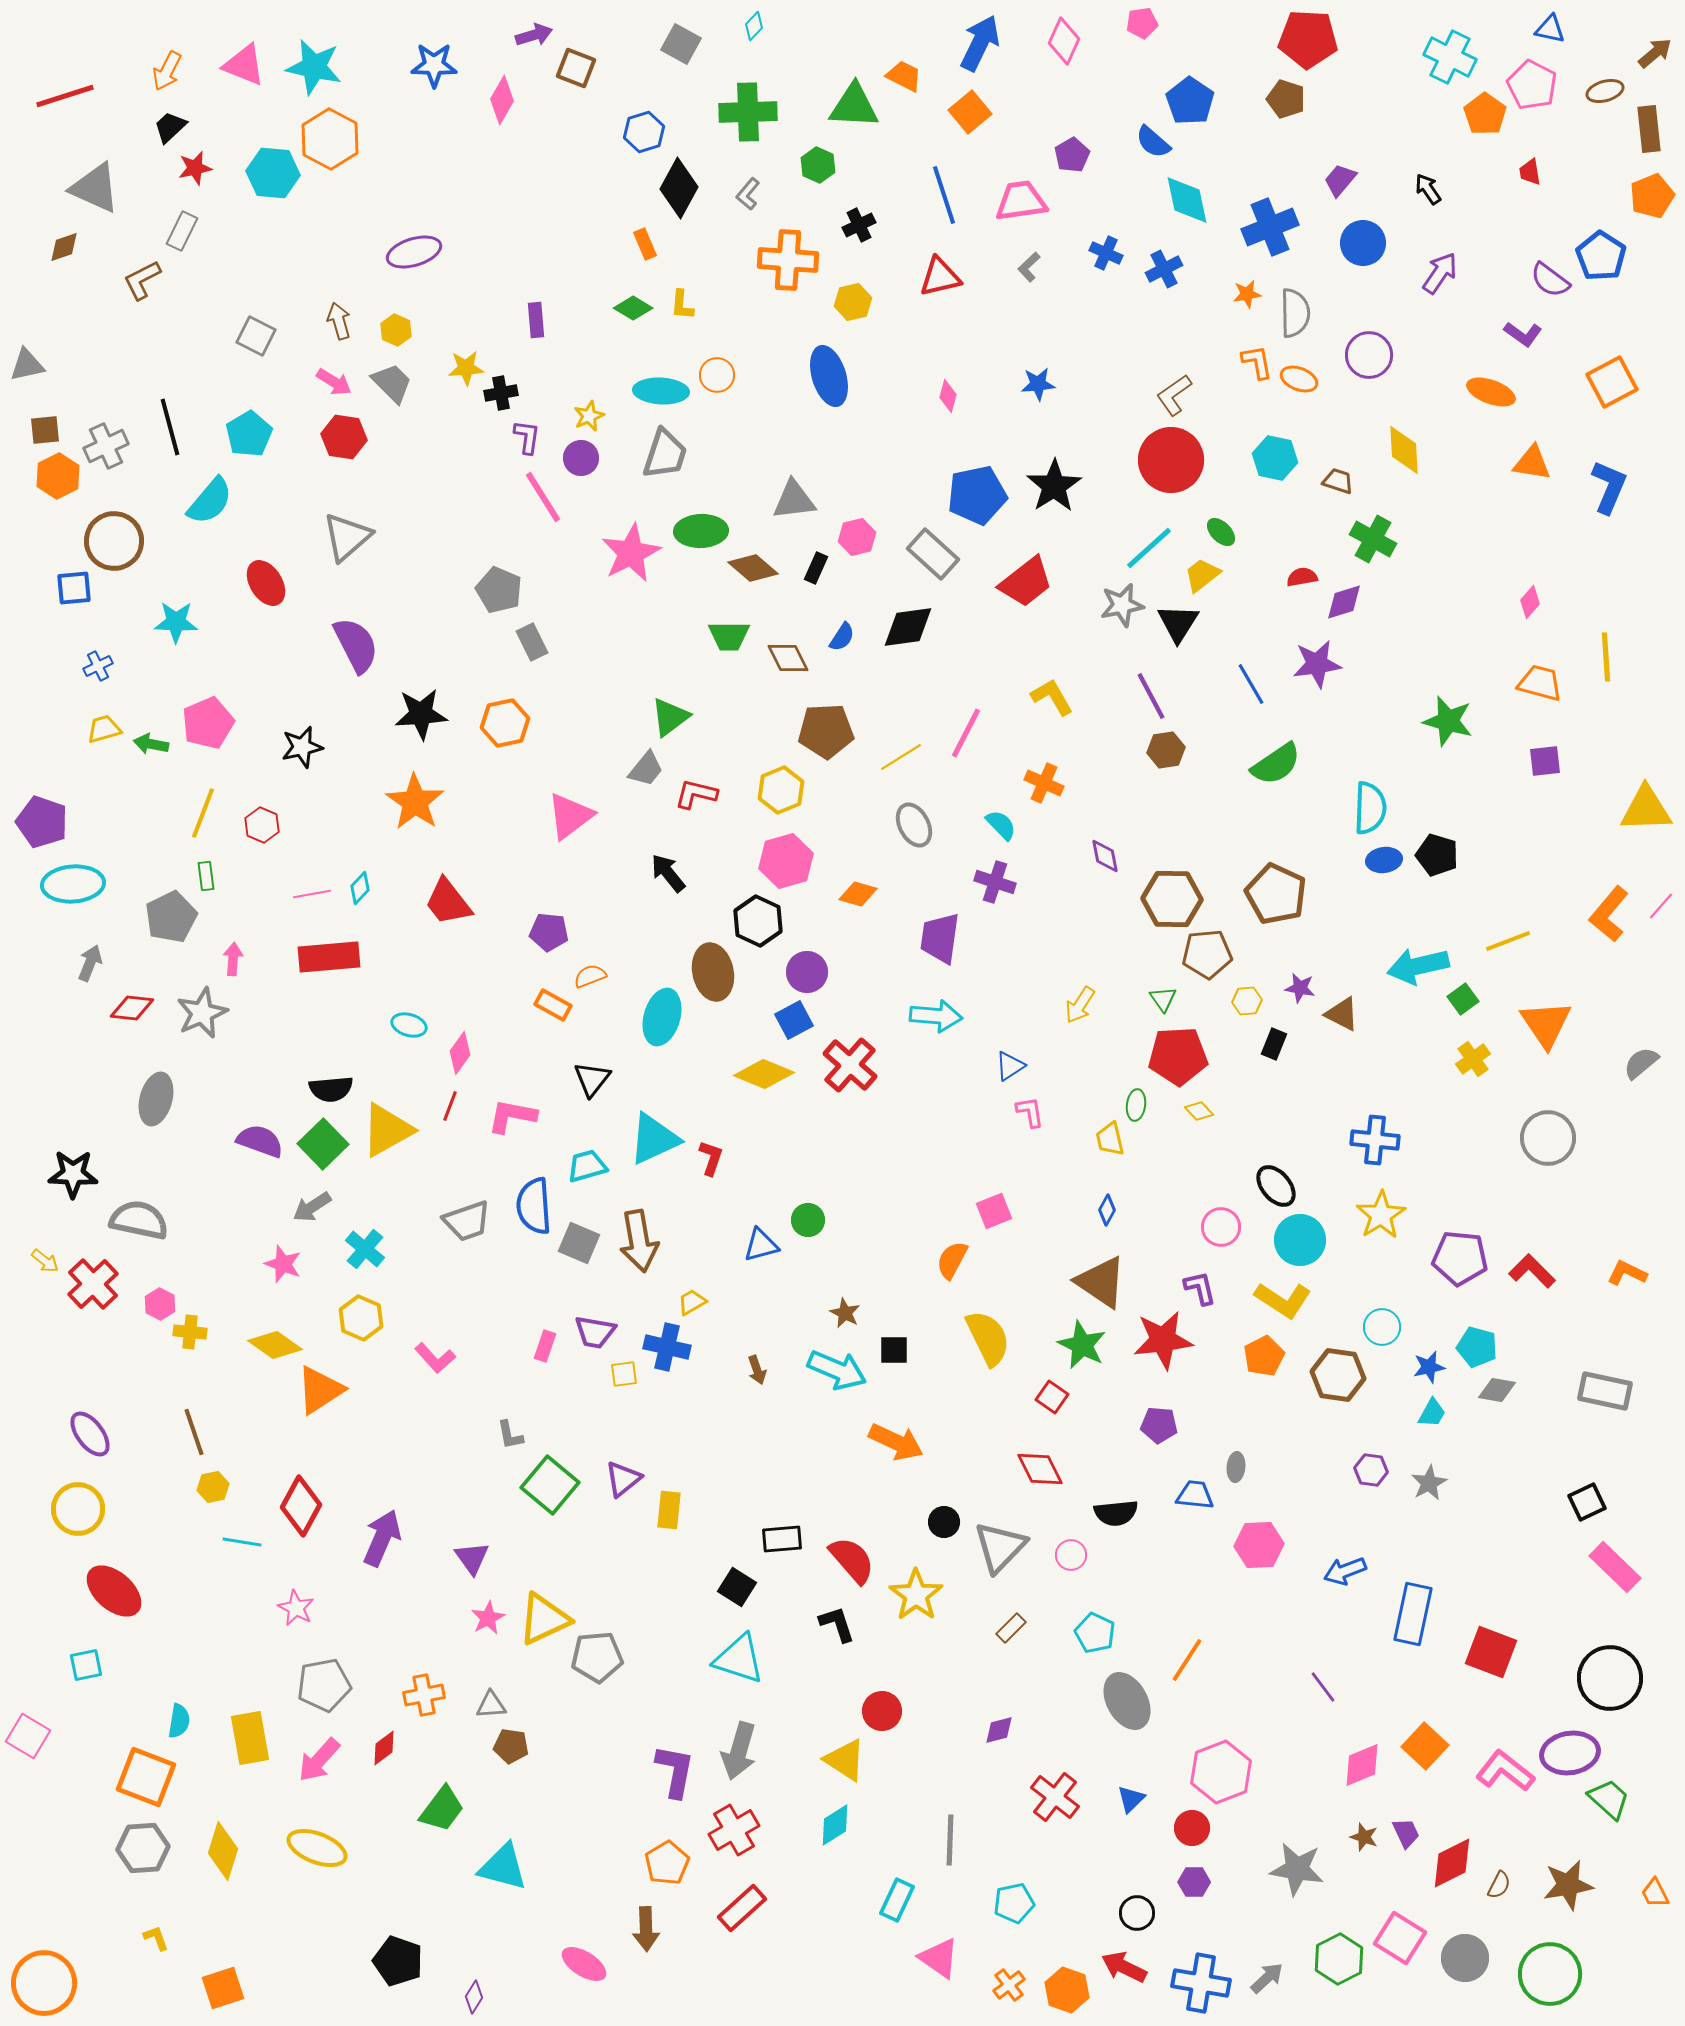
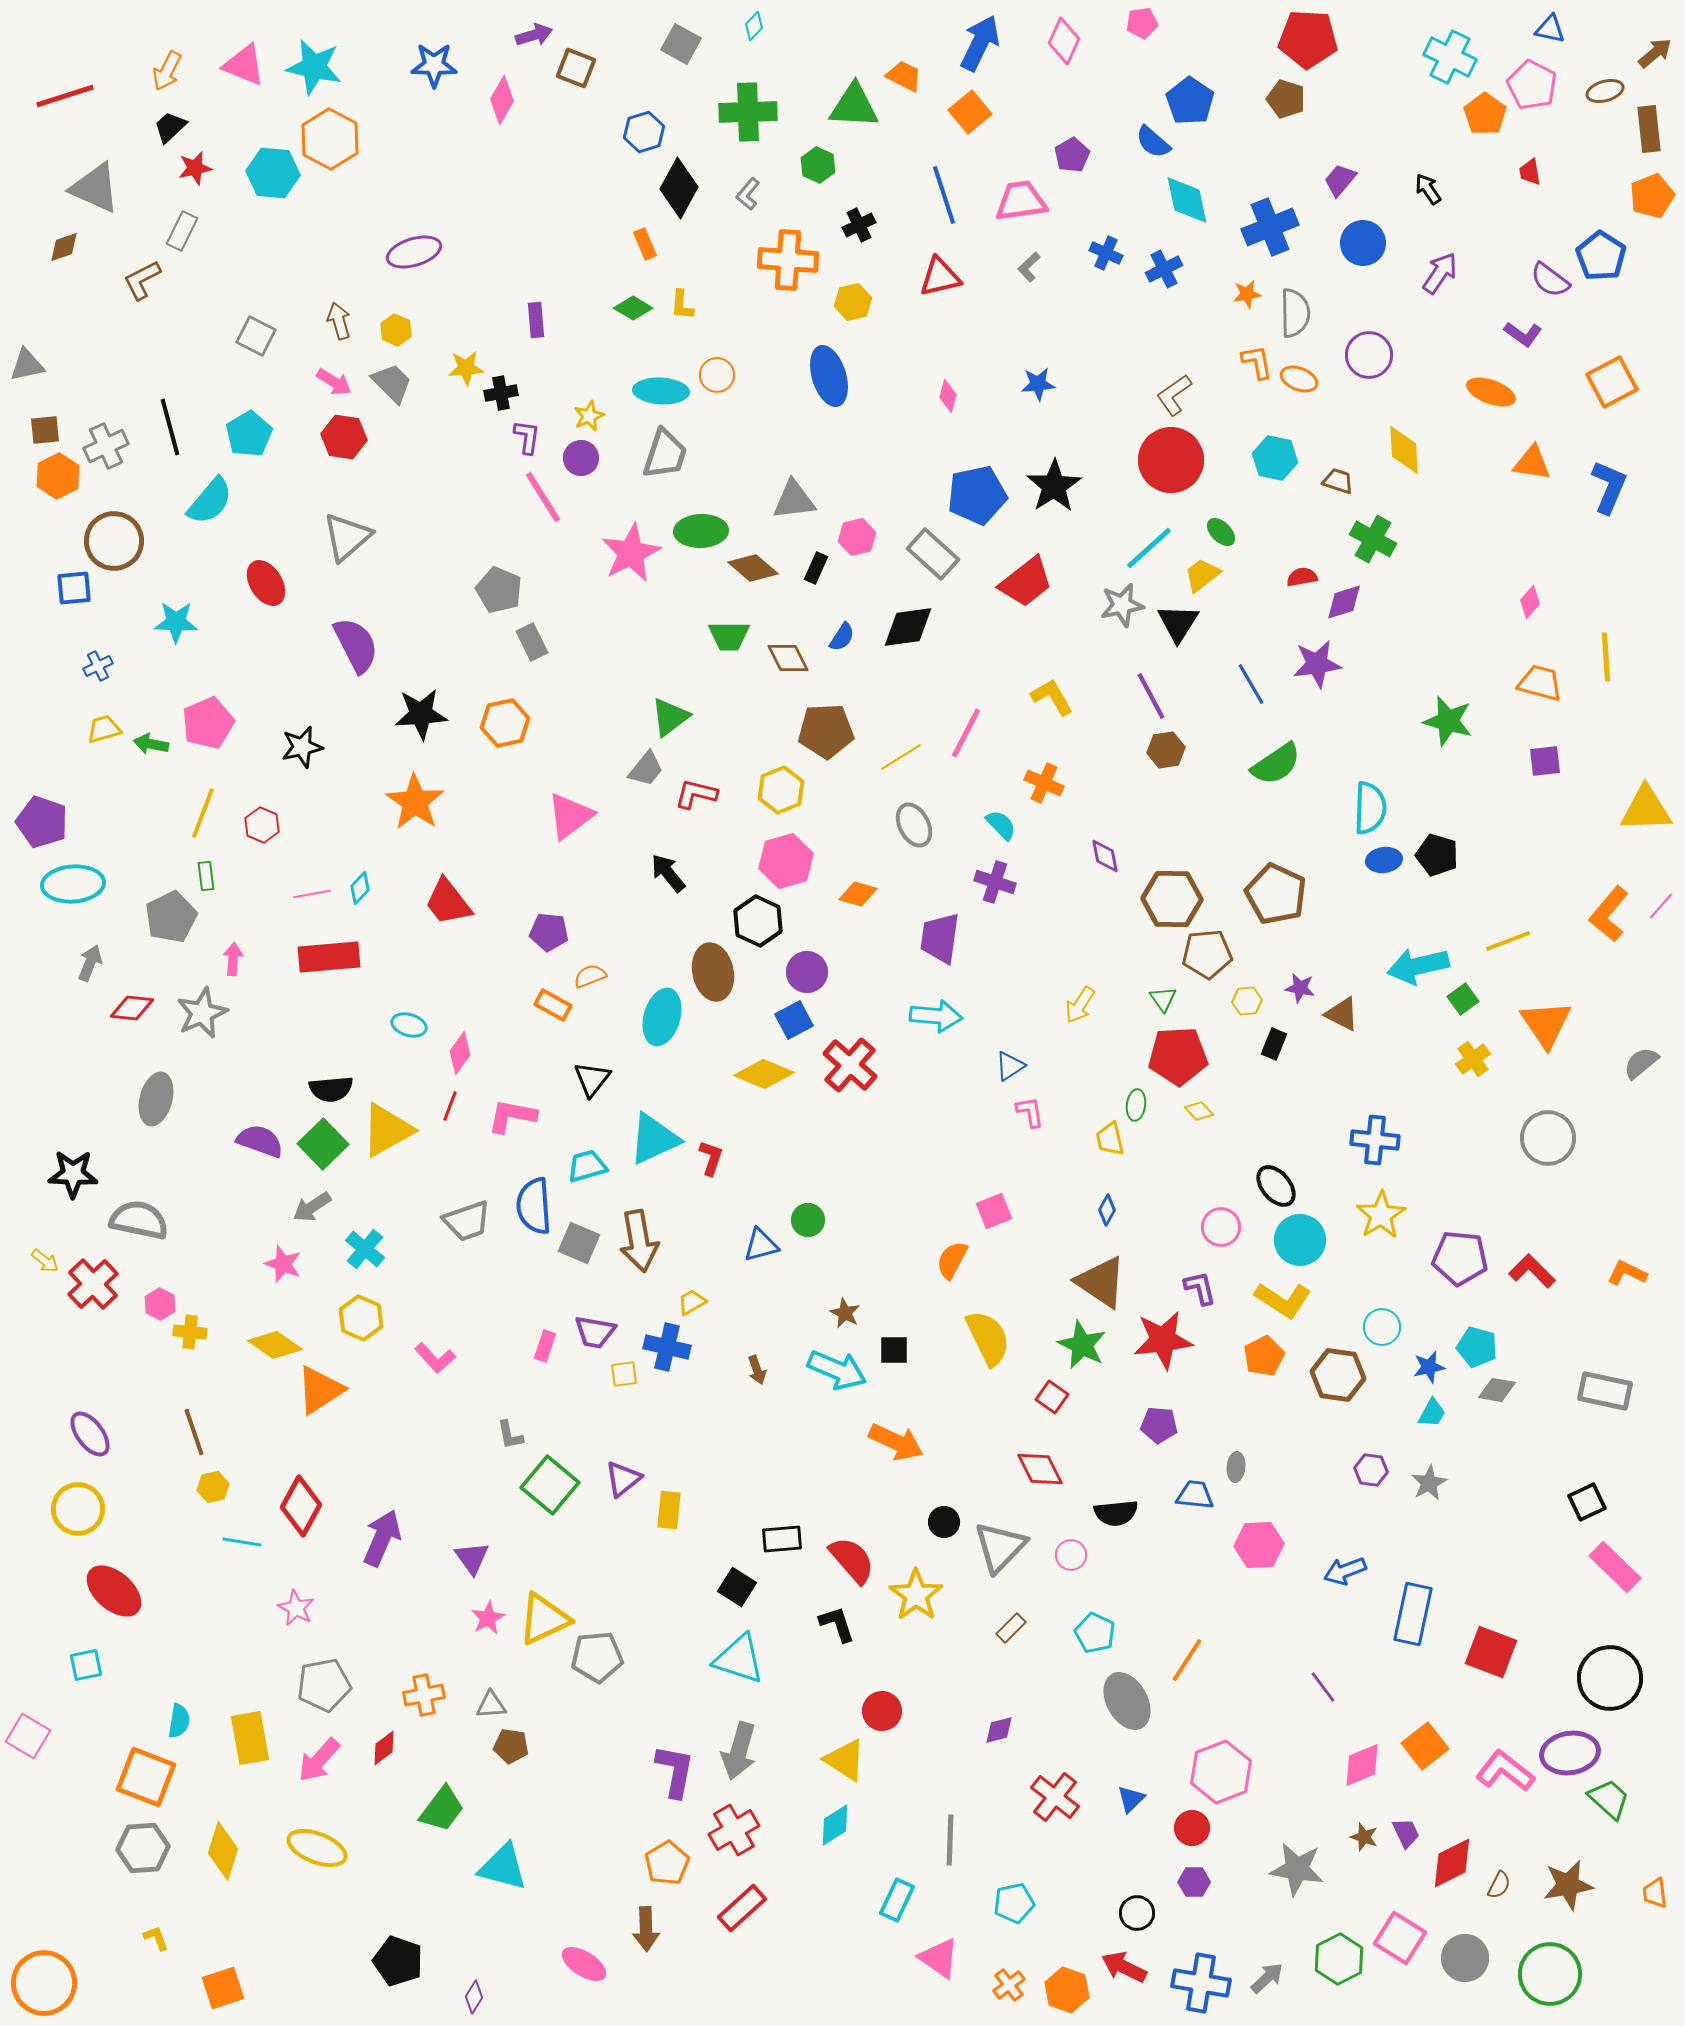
orange square at (1425, 1746): rotated 9 degrees clockwise
orange trapezoid at (1655, 1893): rotated 20 degrees clockwise
